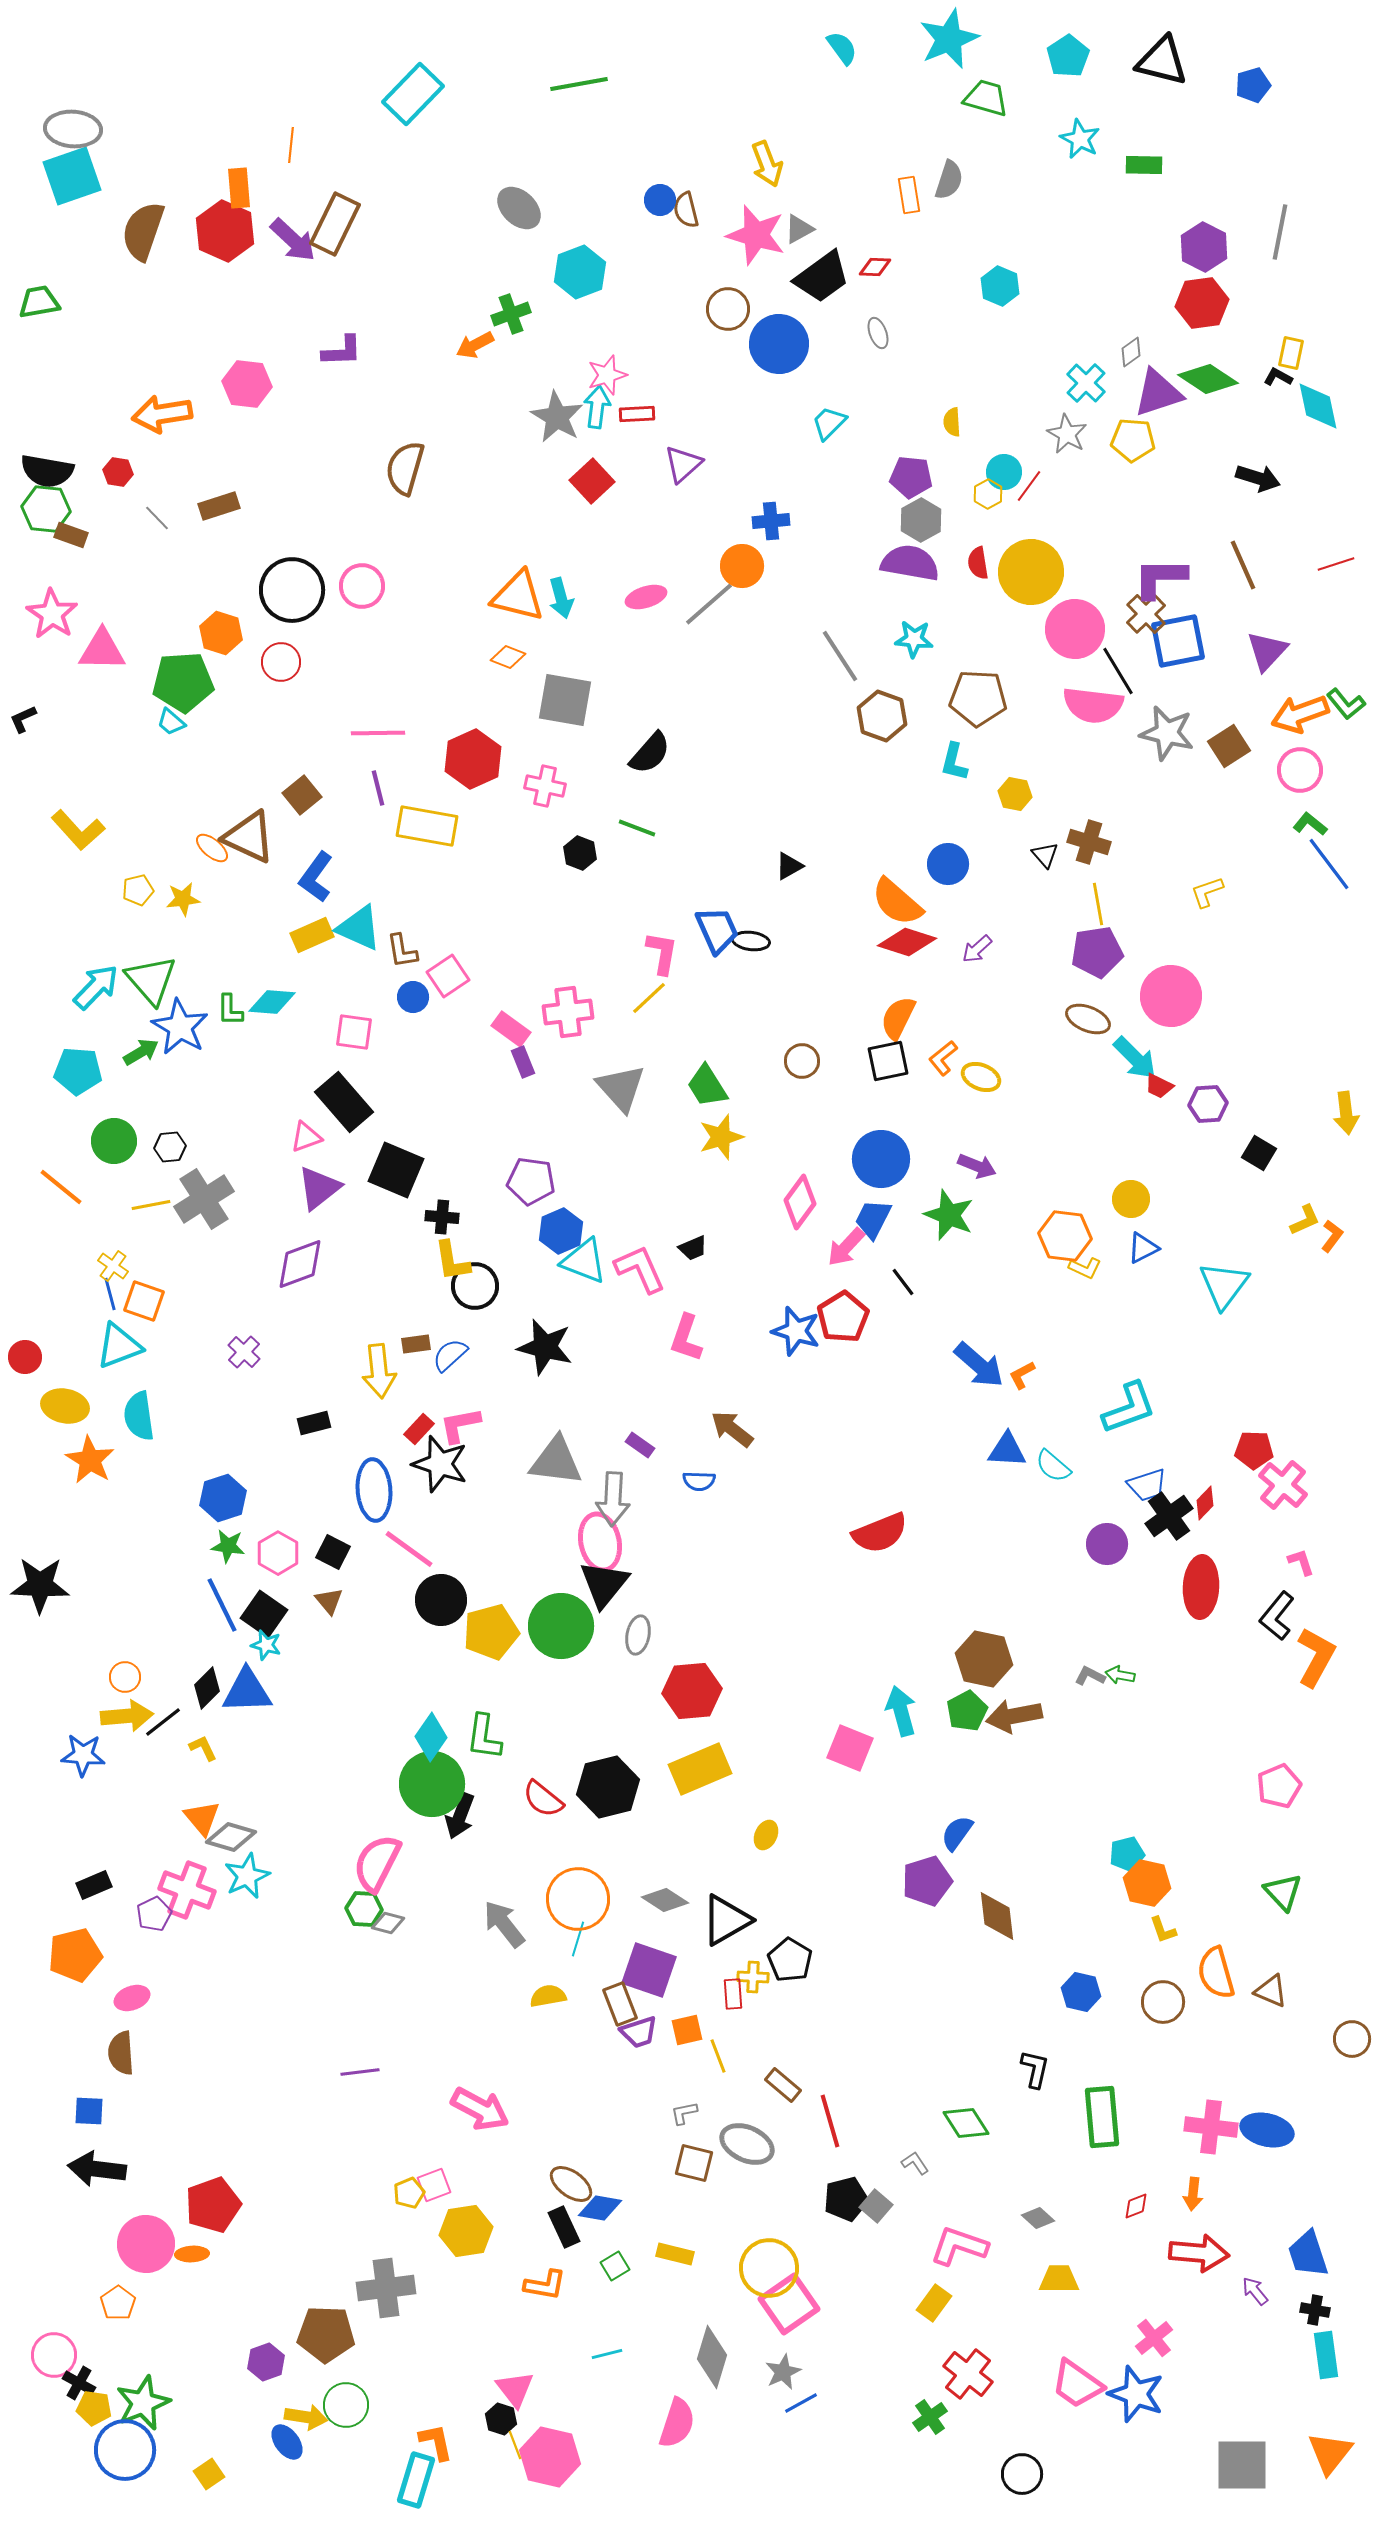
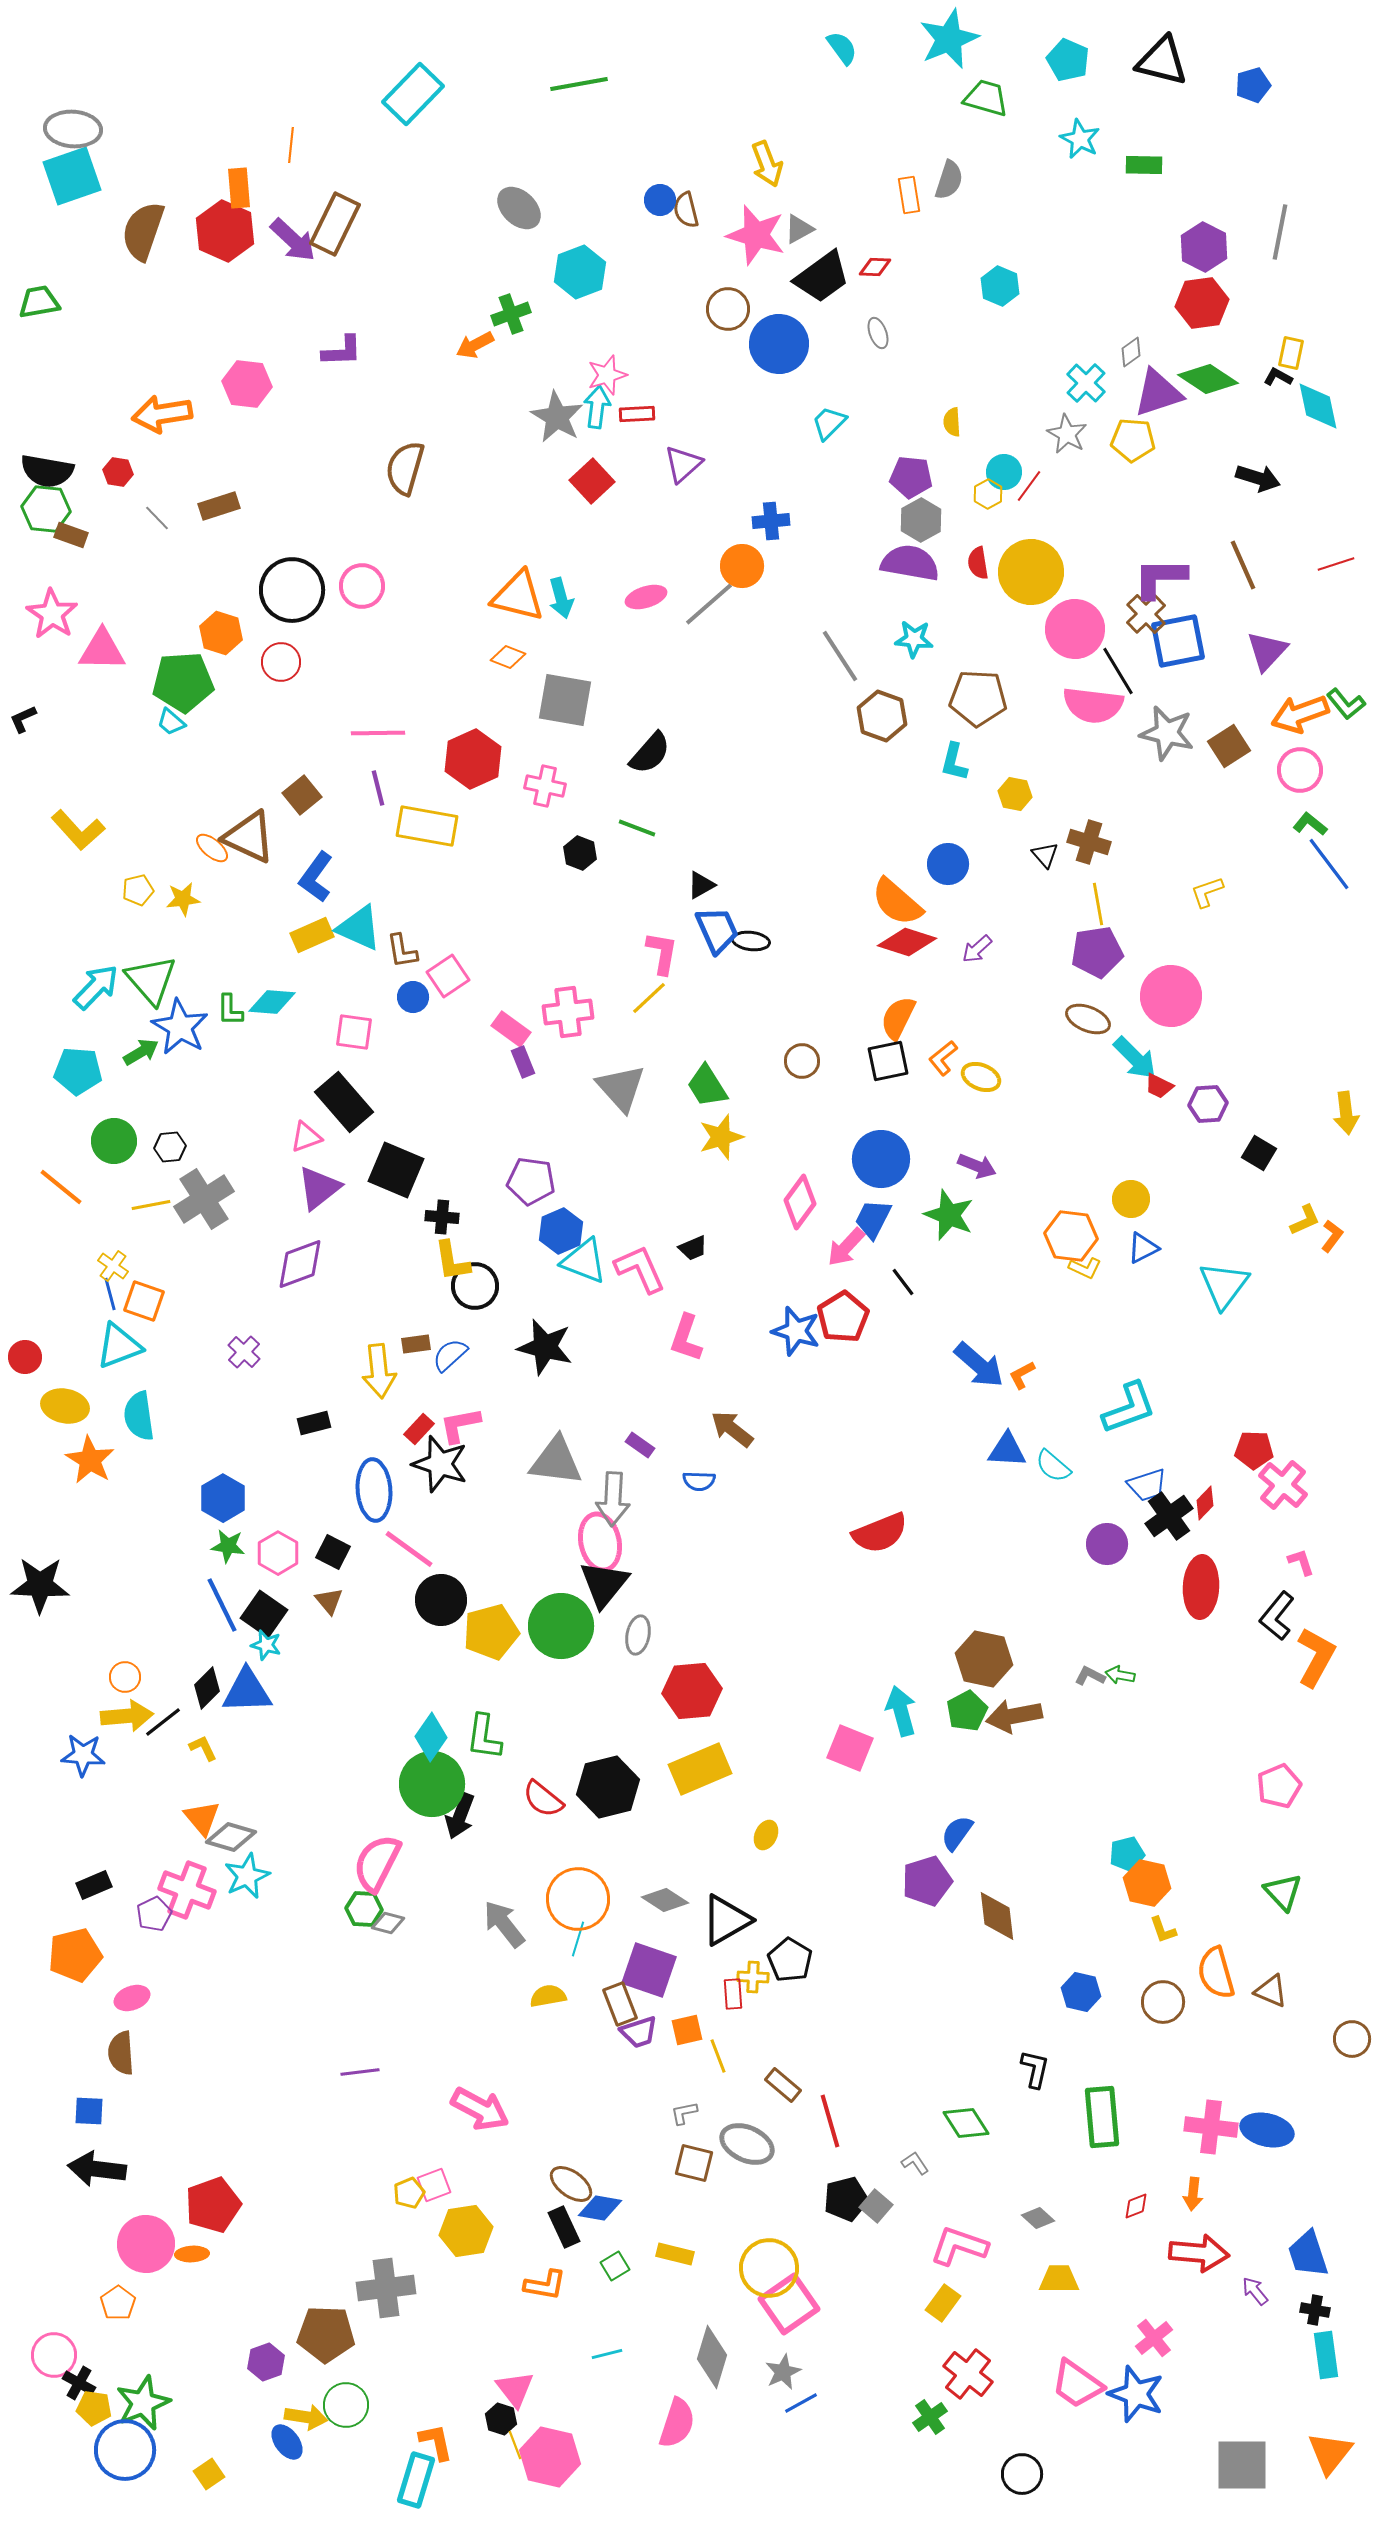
cyan pentagon at (1068, 56): moved 4 px down; rotated 15 degrees counterclockwise
black triangle at (789, 866): moved 88 px left, 19 px down
orange hexagon at (1065, 1236): moved 6 px right
blue hexagon at (223, 1498): rotated 12 degrees counterclockwise
yellow rectangle at (934, 2303): moved 9 px right
